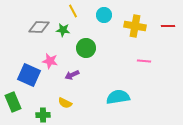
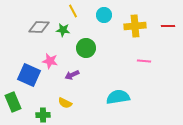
yellow cross: rotated 15 degrees counterclockwise
